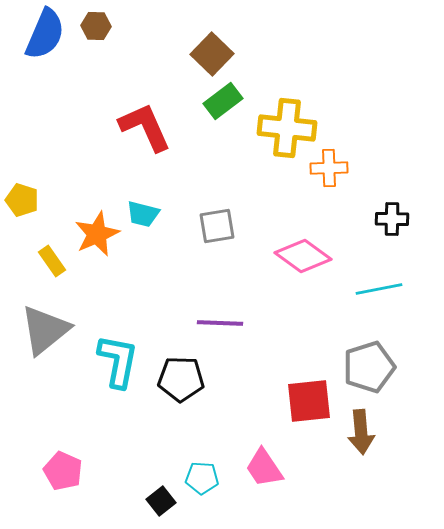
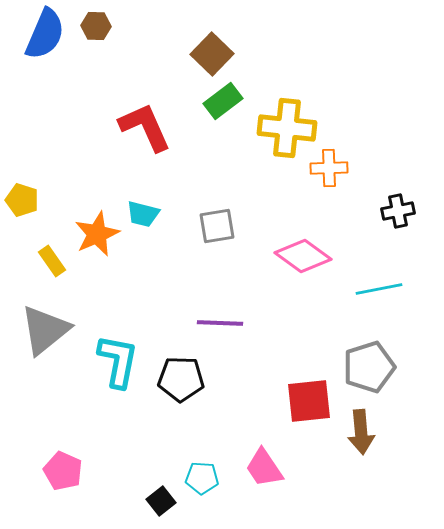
black cross: moved 6 px right, 8 px up; rotated 12 degrees counterclockwise
